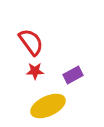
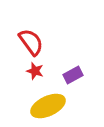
red star: rotated 18 degrees clockwise
